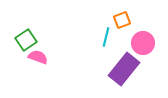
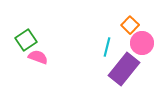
orange square: moved 8 px right, 5 px down; rotated 24 degrees counterclockwise
cyan line: moved 1 px right, 10 px down
pink circle: moved 1 px left
